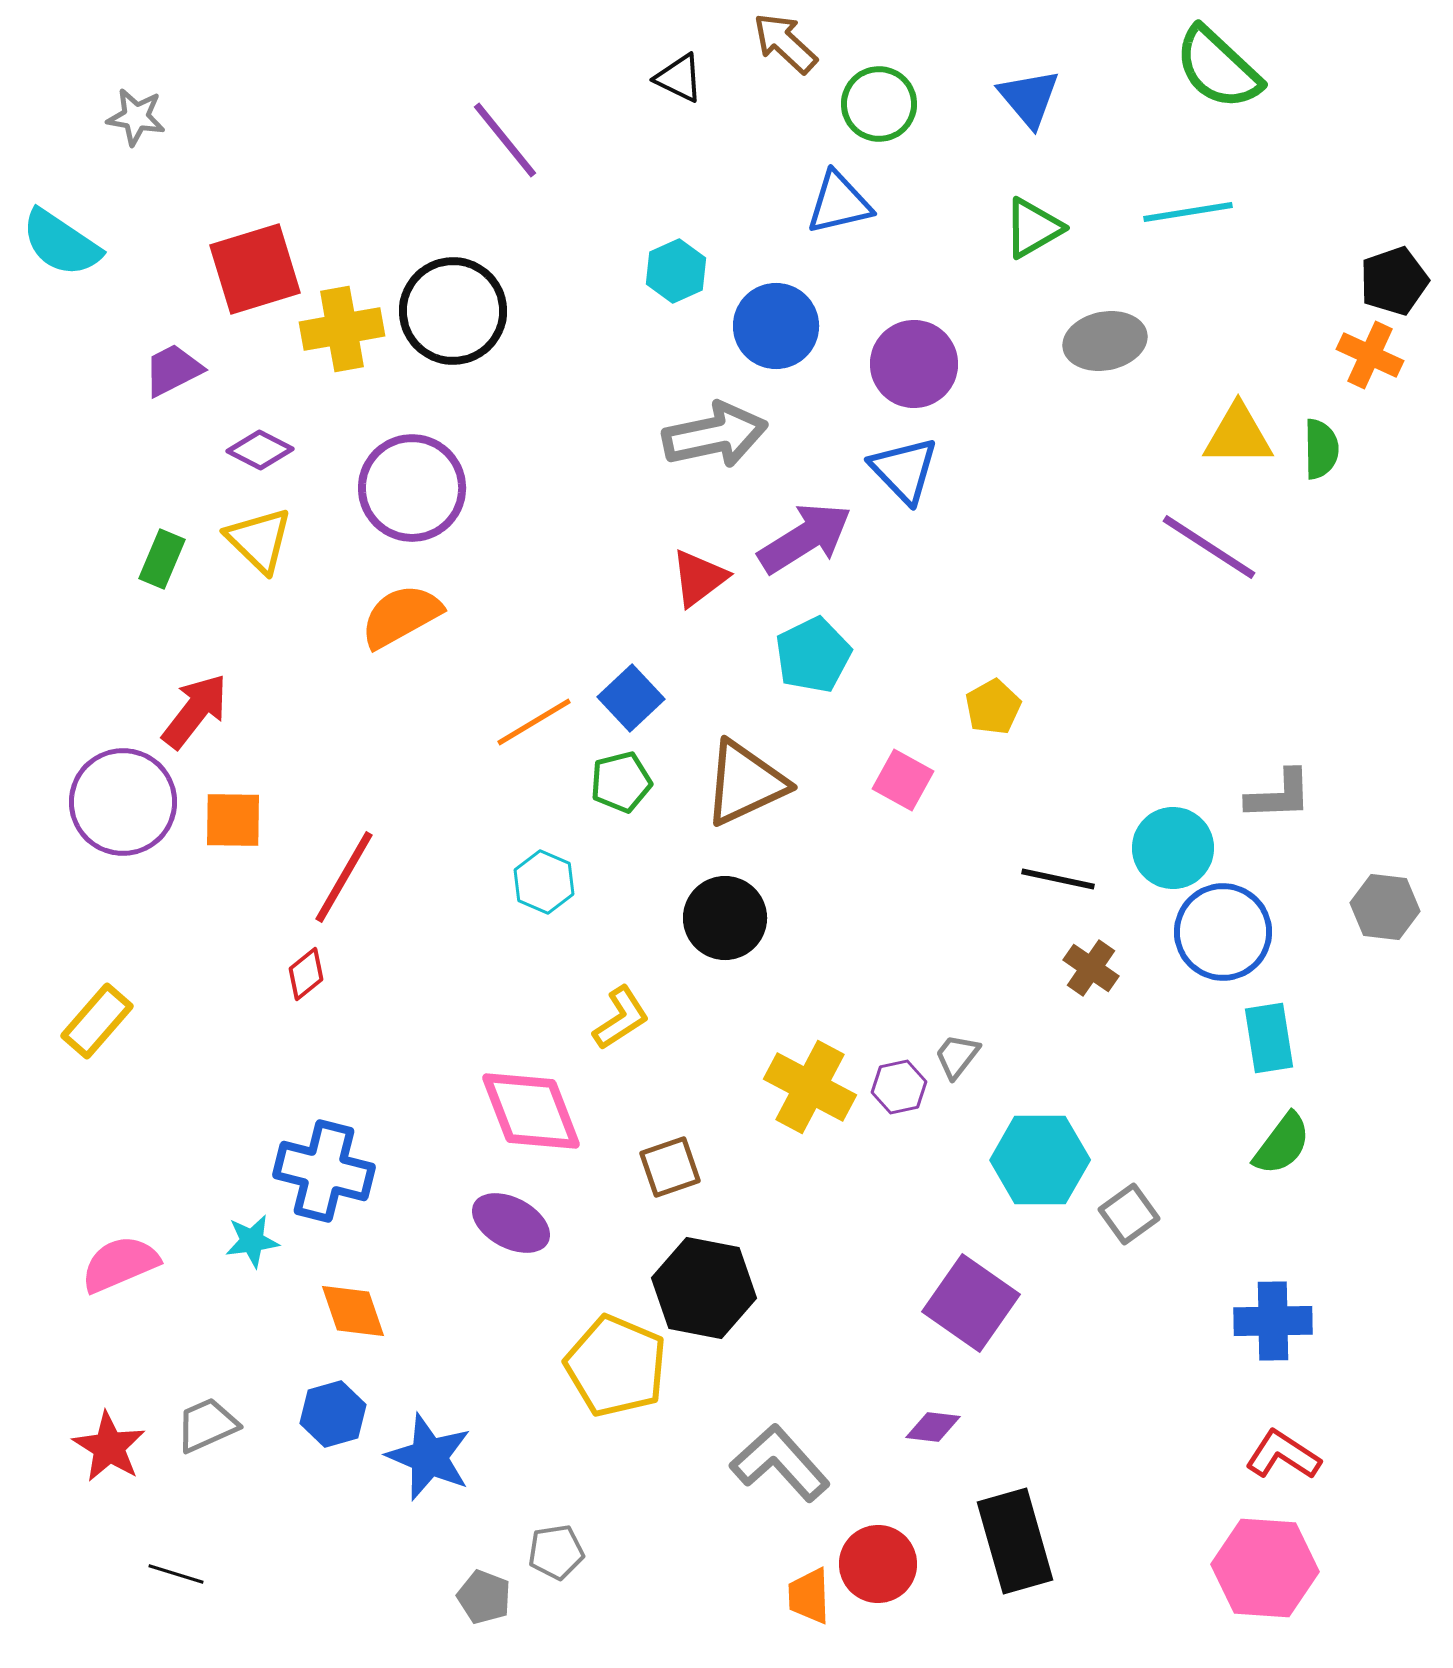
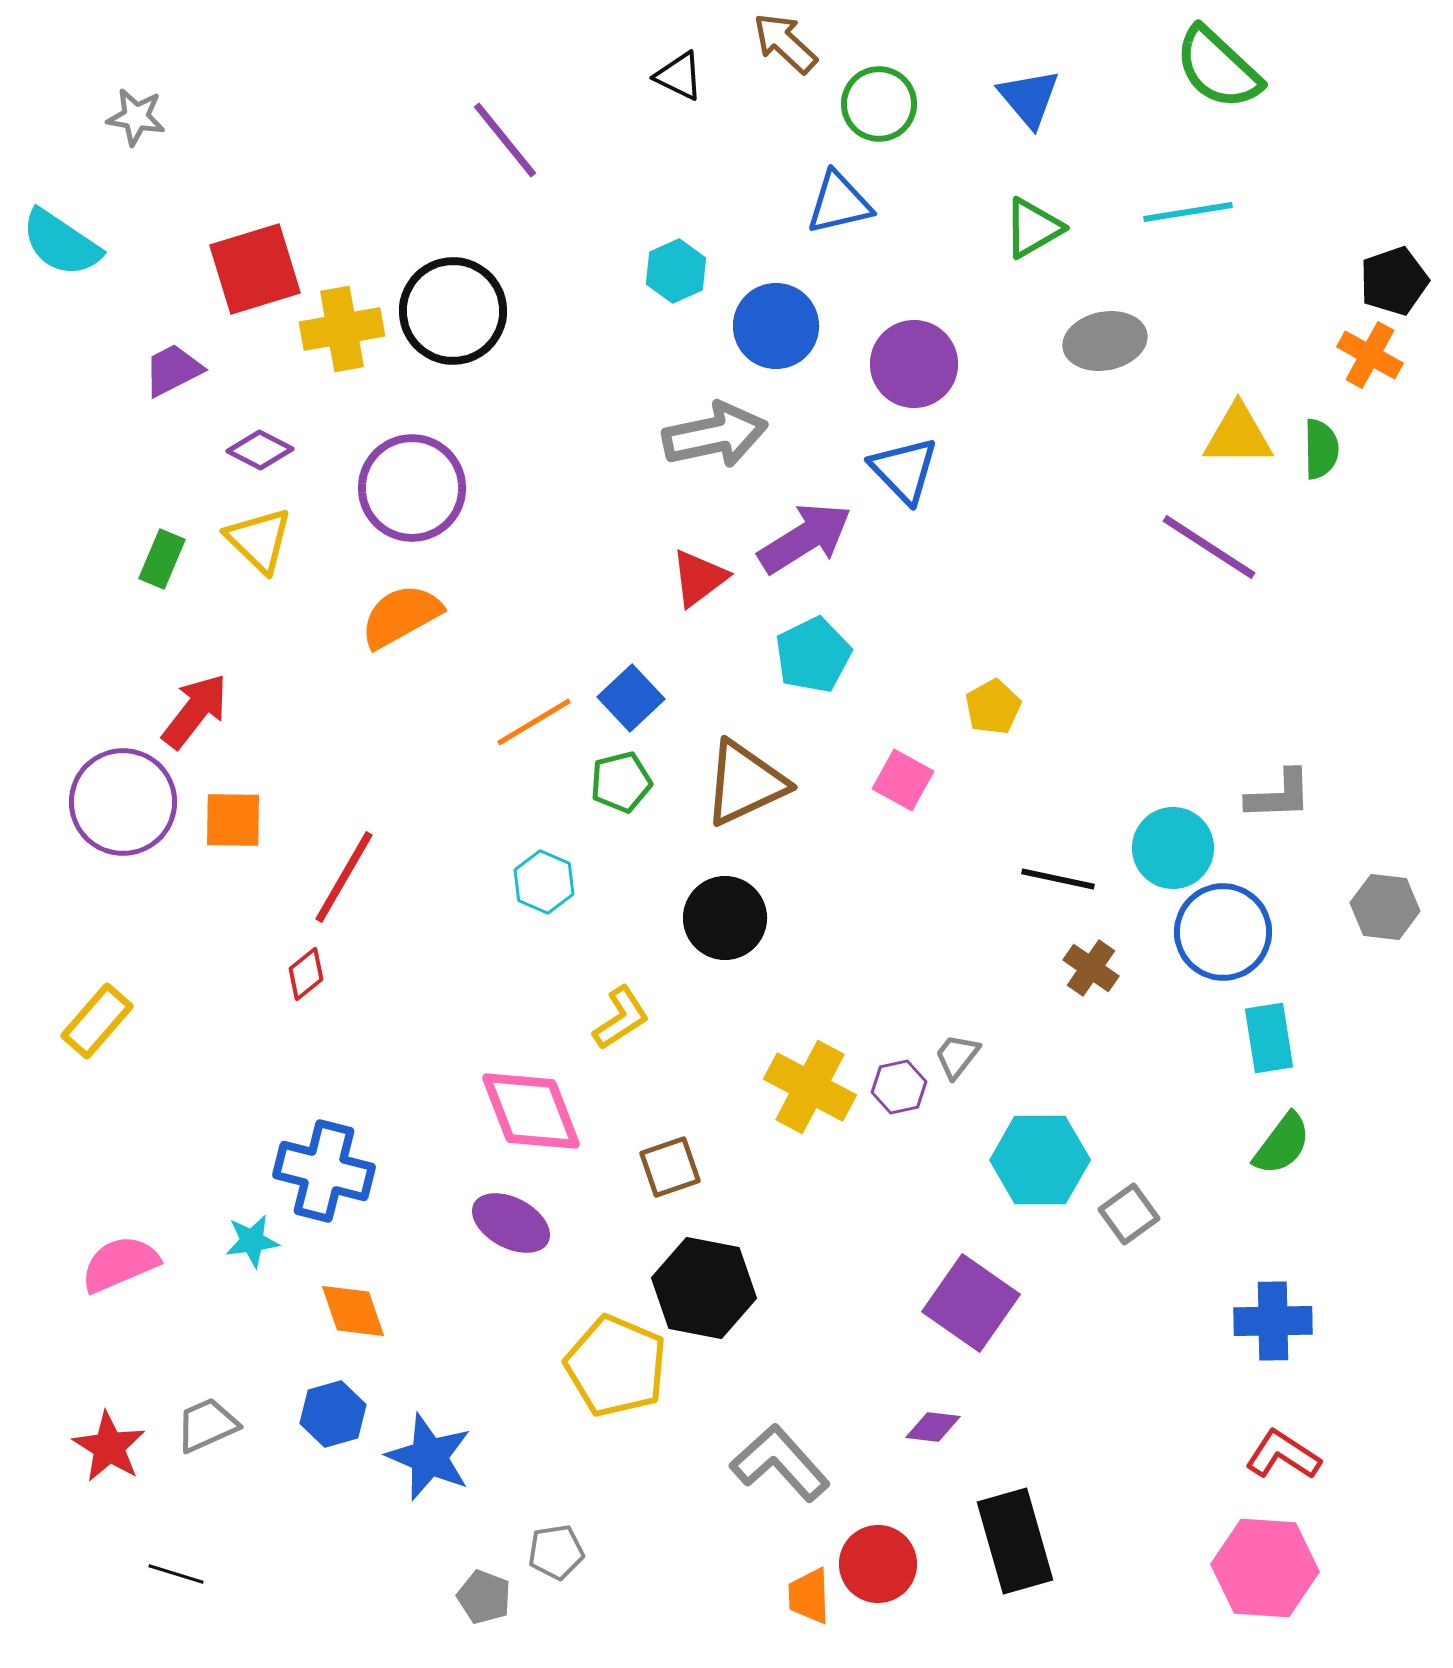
black triangle at (679, 78): moved 2 px up
orange cross at (1370, 355): rotated 4 degrees clockwise
